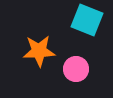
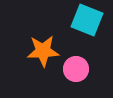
orange star: moved 4 px right
